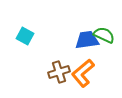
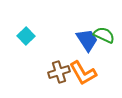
cyan square: moved 1 px right; rotated 18 degrees clockwise
blue trapezoid: rotated 65 degrees clockwise
orange L-shape: rotated 80 degrees counterclockwise
